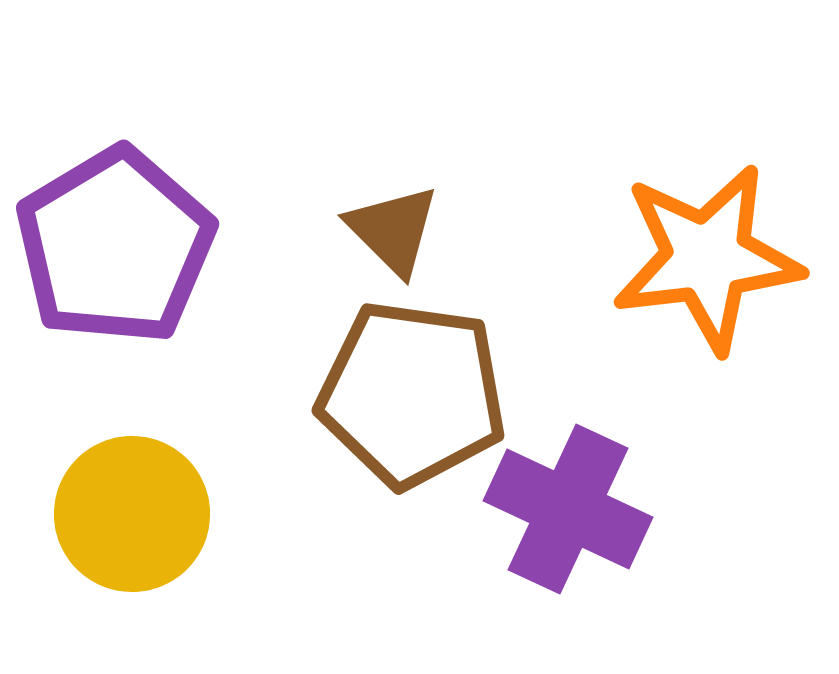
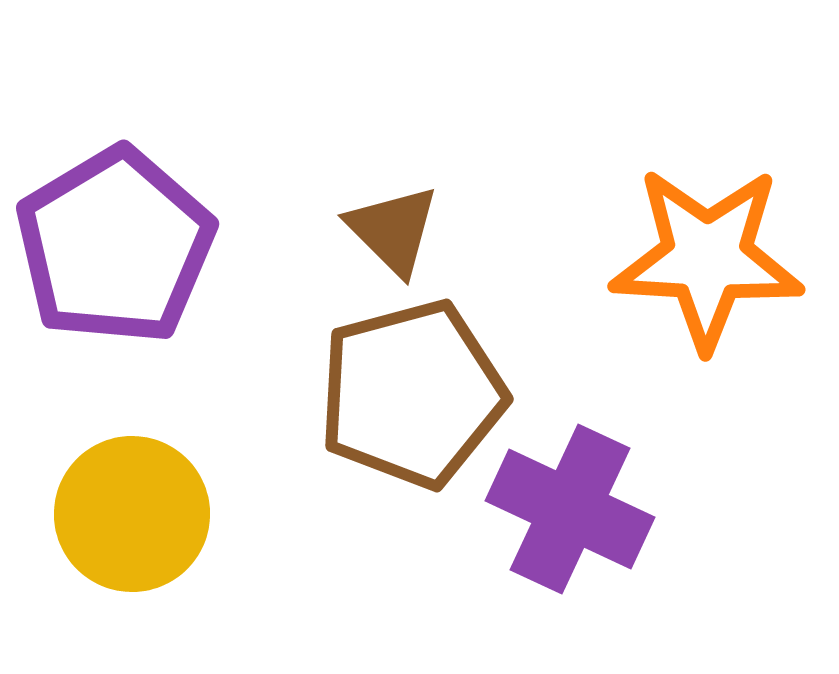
orange star: rotated 10 degrees clockwise
brown pentagon: rotated 23 degrees counterclockwise
purple cross: moved 2 px right
